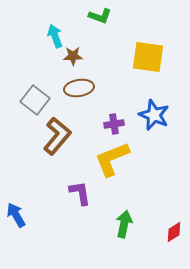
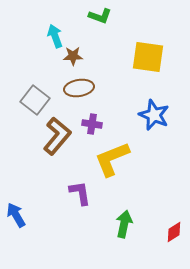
purple cross: moved 22 px left; rotated 18 degrees clockwise
